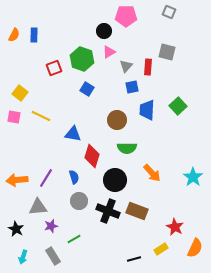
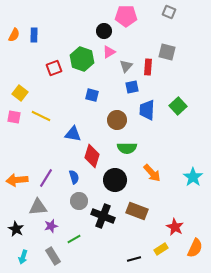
blue square at (87, 89): moved 5 px right, 6 px down; rotated 16 degrees counterclockwise
black cross at (108, 211): moved 5 px left, 5 px down
